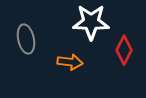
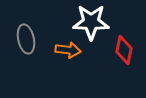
red diamond: rotated 16 degrees counterclockwise
orange arrow: moved 2 px left, 12 px up
